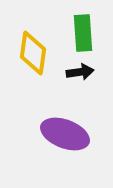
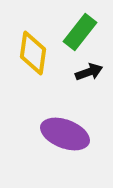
green rectangle: moved 3 px left, 1 px up; rotated 42 degrees clockwise
black arrow: moved 9 px right; rotated 12 degrees counterclockwise
